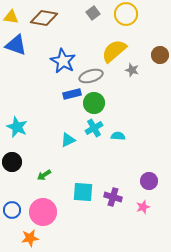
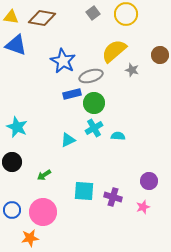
brown diamond: moved 2 px left
cyan square: moved 1 px right, 1 px up
